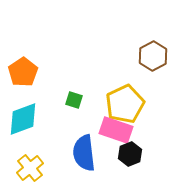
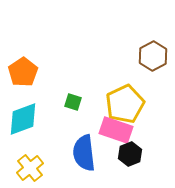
green square: moved 1 px left, 2 px down
